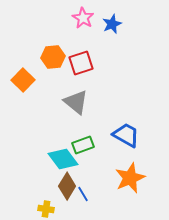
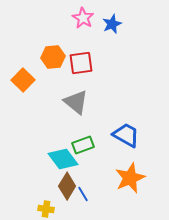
red square: rotated 10 degrees clockwise
